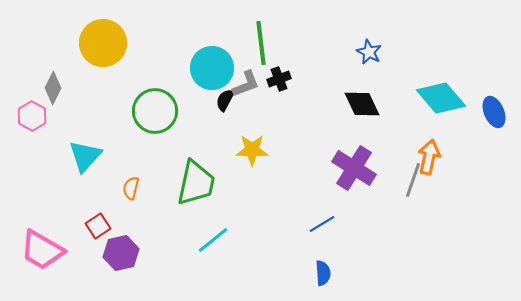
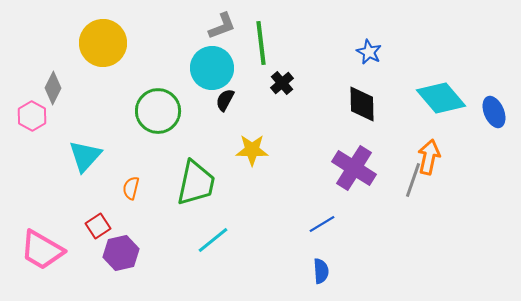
black cross: moved 3 px right, 4 px down; rotated 20 degrees counterclockwise
gray L-shape: moved 24 px left, 58 px up
black diamond: rotated 24 degrees clockwise
green circle: moved 3 px right
blue semicircle: moved 2 px left, 2 px up
